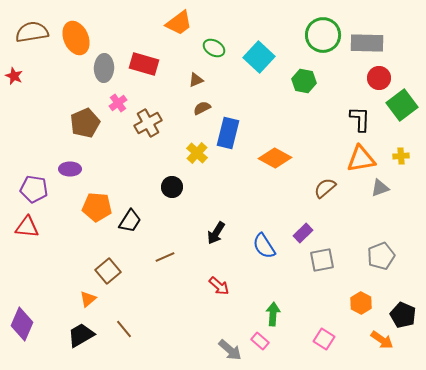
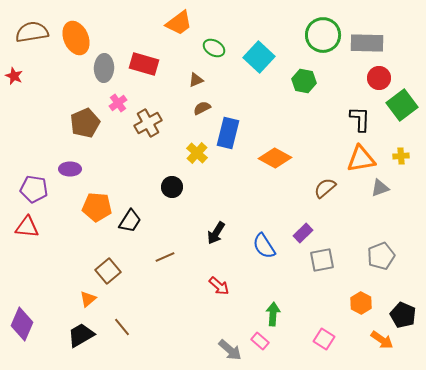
brown line at (124, 329): moved 2 px left, 2 px up
